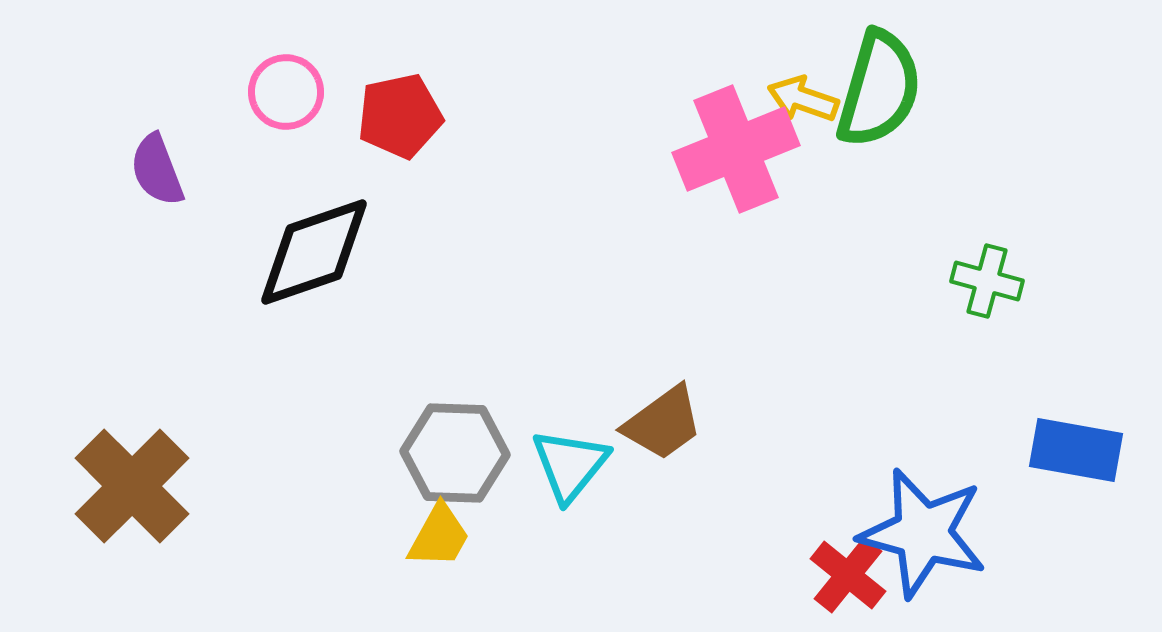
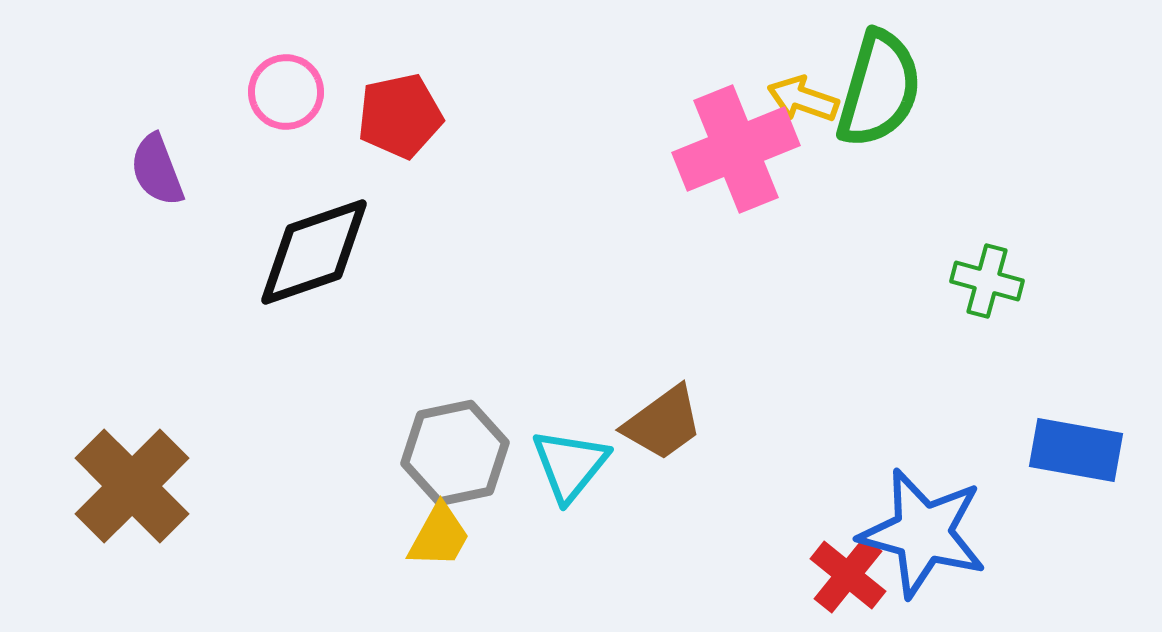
gray hexagon: rotated 14 degrees counterclockwise
